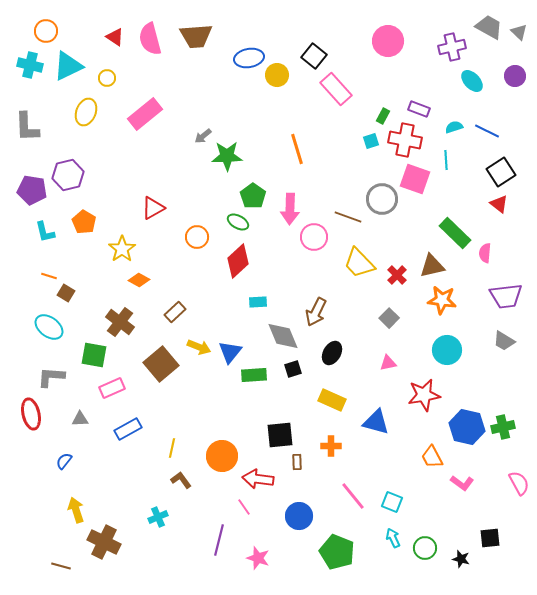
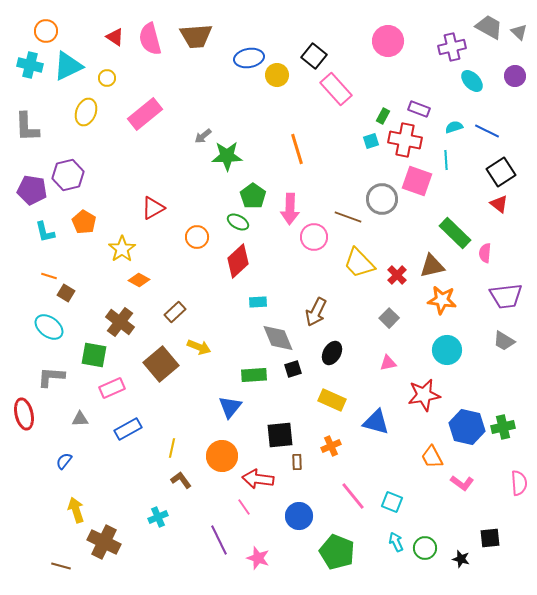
pink square at (415, 179): moved 2 px right, 2 px down
gray diamond at (283, 336): moved 5 px left, 2 px down
blue triangle at (230, 352): moved 55 px down
red ellipse at (31, 414): moved 7 px left
orange cross at (331, 446): rotated 24 degrees counterclockwise
pink semicircle at (519, 483): rotated 25 degrees clockwise
cyan arrow at (393, 538): moved 3 px right, 4 px down
purple line at (219, 540): rotated 40 degrees counterclockwise
